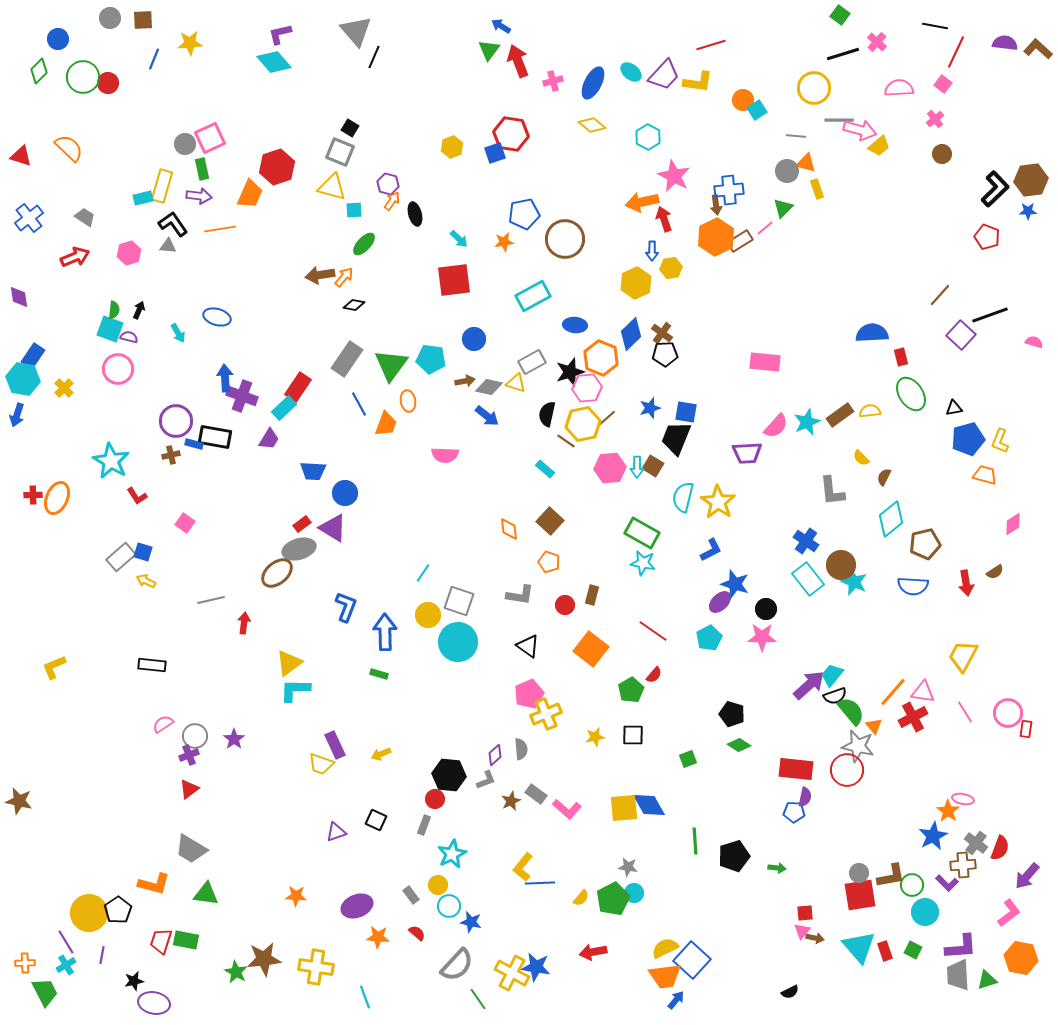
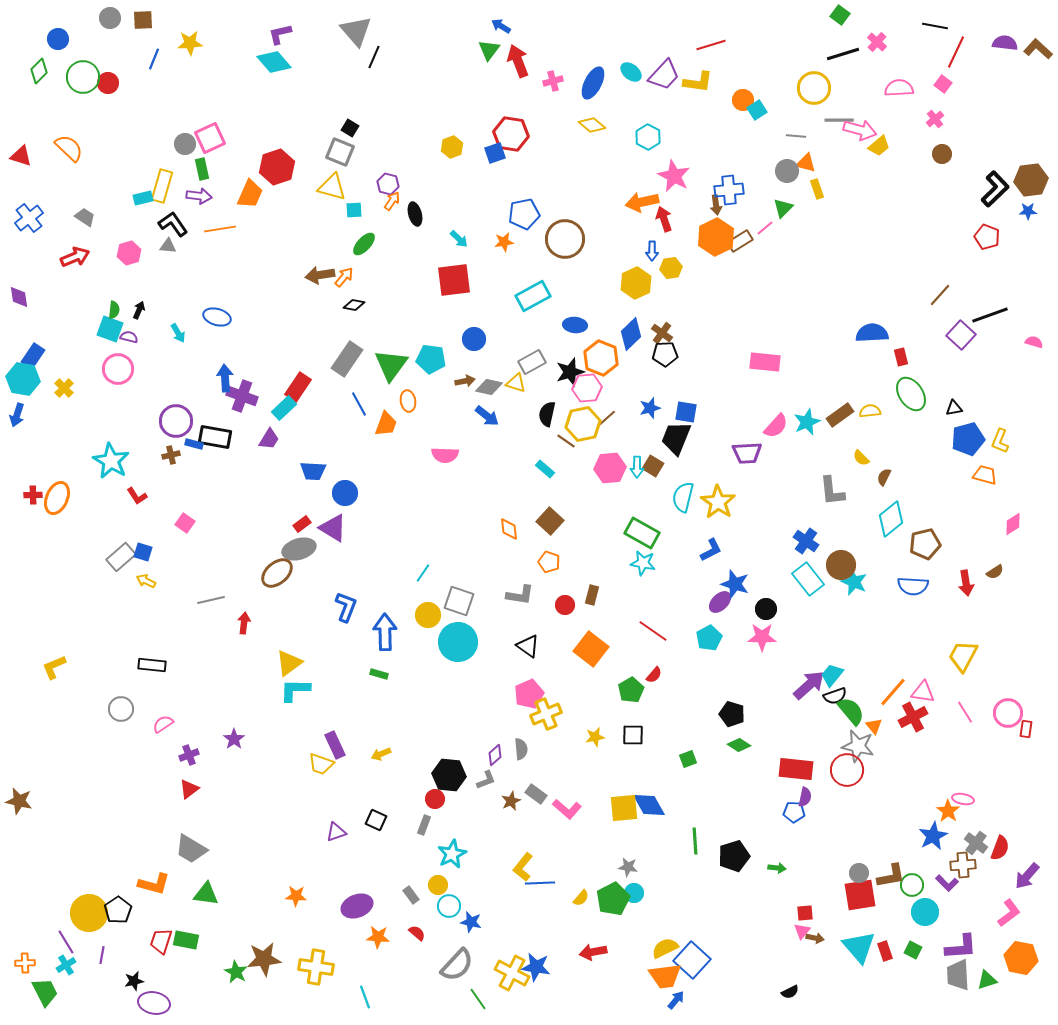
gray circle at (195, 736): moved 74 px left, 27 px up
